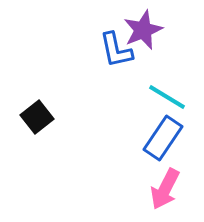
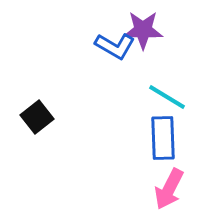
purple star: rotated 24 degrees clockwise
blue L-shape: moved 1 px left, 4 px up; rotated 48 degrees counterclockwise
blue rectangle: rotated 36 degrees counterclockwise
pink arrow: moved 4 px right
